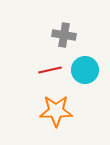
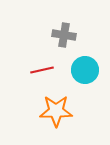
red line: moved 8 px left
